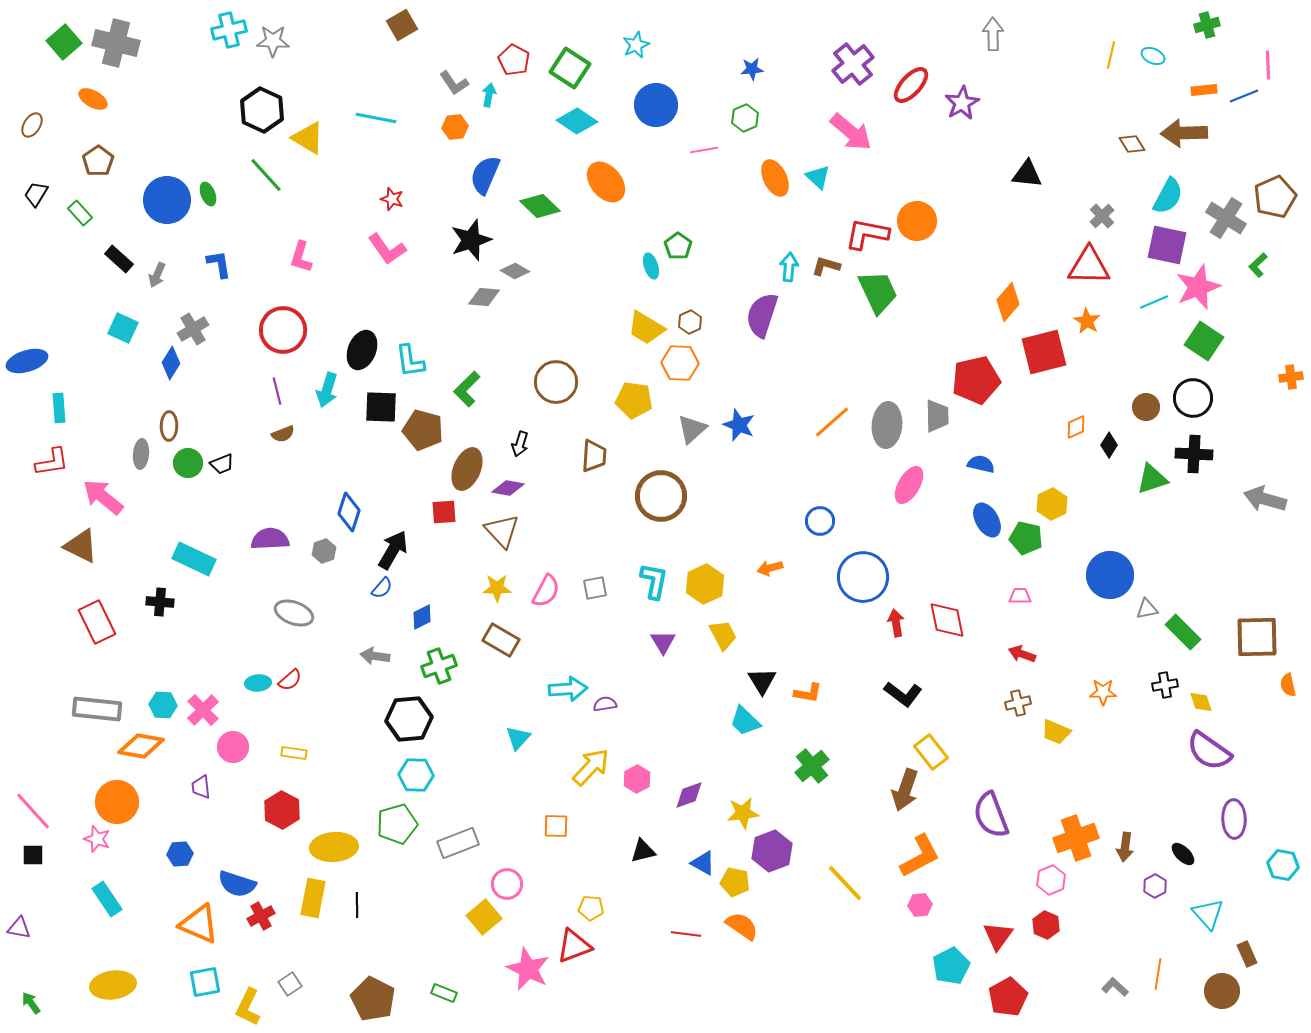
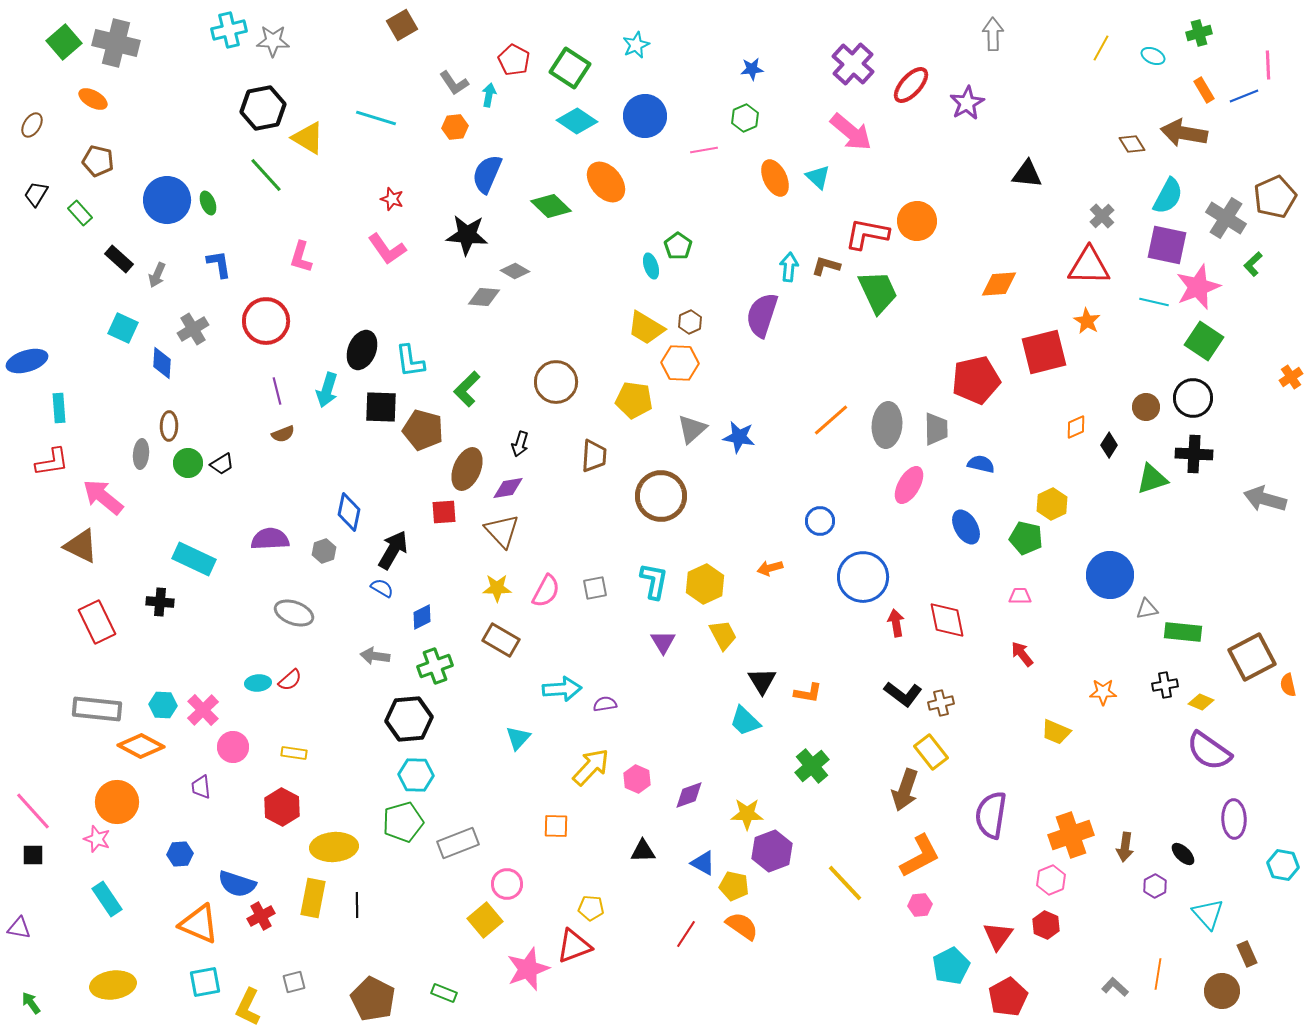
green cross at (1207, 25): moved 8 px left, 8 px down
yellow line at (1111, 55): moved 10 px left, 7 px up; rotated 16 degrees clockwise
purple cross at (853, 64): rotated 9 degrees counterclockwise
orange rectangle at (1204, 90): rotated 65 degrees clockwise
purple star at (962, 103): moved 5 px right
blue circle at (656, 105): moved 11 px left, 11 px down
black hexagon at (262, 110): moved 1 px right, 2 px up; rotated 24 degrees clockwise
cyan line at (376, 118): rotated 6 degrees clockwise
brown arrow at (1184, 133): rotated 12 degrees clockwise
brown pentagon at (98, 161): rotated 24 degrees counterclockwise
blue semicircle at (485, 175): moved 2 px right, 1 px up
green ellipse at (208, 194): moved 9 px down
green diamond at (540, 206): moved 11 px right
black star at (471, 240): moved 4 px left, 5 px up; rotated 24 degrees clockwise
green L-shape at (1258, 265): moved 5 px left, 1 px up
orange diamond at (1008, 302): moved 9 px left, 18 px up; rotated 45 degrees clockwise
cyan line at (1154, 302): rotated 36 degrees clockwise
red circle at (283, 330): moved 17 px left, 9 px up
blue diamond at (171, 363): moved 9 px left; rotated 28 degrees counterclockwise
orange cross at (1291, 377): rotated 25 degrees counterclockwise
gray trapezoid at (937, 416): moved 1 px left, 13 px down
orange line at (832, 422): moved 1 px left, 2 px up
blue star at (739, 425): moved 12 px down; rotated 12 degrees counterclockwise
black trapezoid at (222, 464): rotated 10 degrees counterclockwise
purple diamond at (508, 488): rotated 20 degrees counterclockwise
blue diamond at (349, 512): rotated 6 degrees counterclockwise
blue ellipse at (987, 520): moved 21 px left, 7 px down
blue semicircle at (382, 588): rotated 100 degrees counterclockwise
green rectangle at (1183, 632): rotated 39 degrees counterclockwise
brown square at (1257, 637): moved 5 px left, 20 px down; rotated 27 degrees counterclockwise
red arrow at (1022, 654): rotated 32 degrees clockwise
green cross at (439, 666): moved 4 px left
cyan arrow at (568, 689): moved 6 px left
yellow diamond at (1201, 702): rotated 50 degrees counterclockwise
brown cross at (1018, 703): moved 77 px left
orange diamond at (141, 746): rotated 18 degrees clockwise
pink hexagon at (637, 779): rotated 8 degrees counterclockwise
red hexagon at (282, 810): moved 3 px up
yellow star at (743, 813): moved 4 px right, 1 px down; rotated 8 degrees clockwise
purple semicircle at (991, 815): rotated 30 degrees clockwise
green pentagon at (397, 824): moved 6 px right, 2 px up
orange cross at (1076, 838): moved 5 px left, 3 px up
black triangle at (643, 851): rotated 12 degrees clockwise
yellow pentagon at (735, 882): moved 1 px left, 4 px down
yellow square at (484, 917): moved 1 px right, 3 px down
red line at (686, 934): rotated 64 degrees counterclockwise
pink star at (528, 969): rotated 27 degrees clockwise
gray square at (290, 984): moved 4 px right, 2 px up; rotated 20 degrees clockwise
